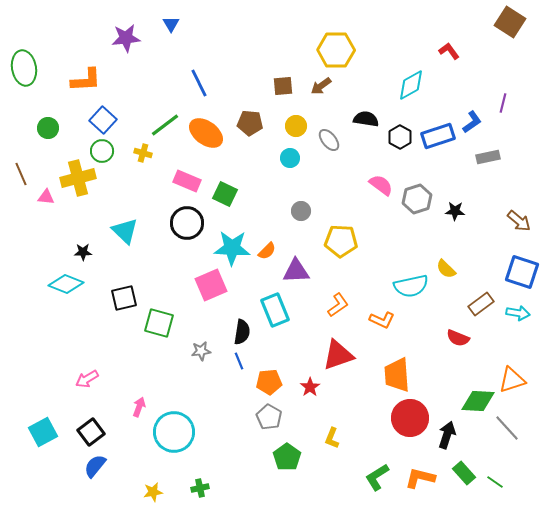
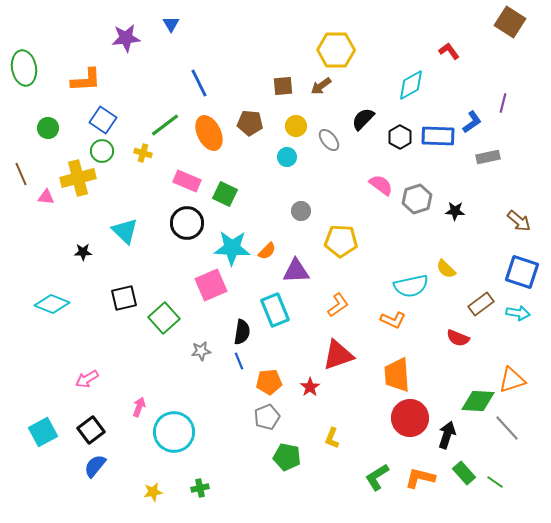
black semicircle at (366, 119): moved 3 px left; rotated 55 degrees counterclockwise
blue square at (103, 120): rotated 8 degrees counterclockwise
orange ellipse at (206, 133): moved 3 px right; rotated 28 degrees clockwise
blue rectangle at (438, 136): rotated 20 degrees clockwise
cyan circle at (290, 158): moved 3 px left, 1 px up
cyan diamond at (66, 284): moved 14 px left, 20 px down
orange L-shape at (382, 320): moved 11 px right
green square at (159, 323): moved 5 px right, 5 px up; rotated 32 degrees clockwise
gray pentagon at (269, 417): moved 2 px left; rotated 20 degrees clockwise
black square at (91, 432): moved 2 px up
green pentagon at (287, 457): rotated 24 degrees counterclockwise
